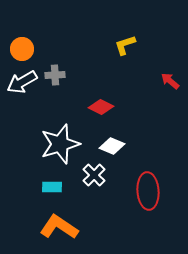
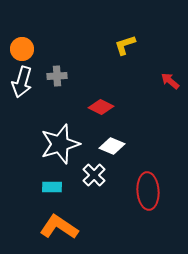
gray cross: moved 2 px right, 1 px down
white arrow: rotated 44 degrees counterclockwise
